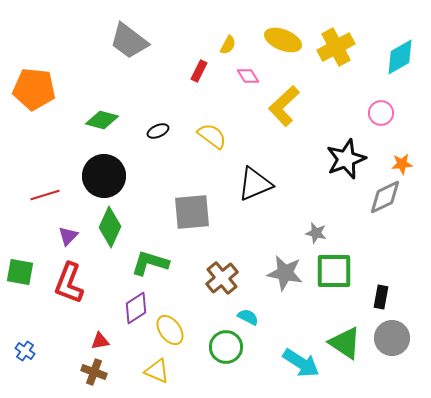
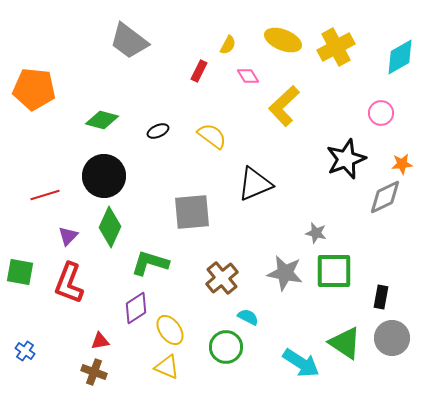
yellow triangle at (157, 371): moved 10 px right, 4 px up
